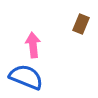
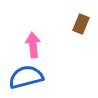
blue semicircle: rotated 36 degrees counterclockwise
